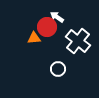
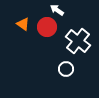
white arrow: moved 7 px up
orange triangle: moved 11 px left, 14 px up; rotated 40 degrees clockwise
white circle: moved 8 px right
